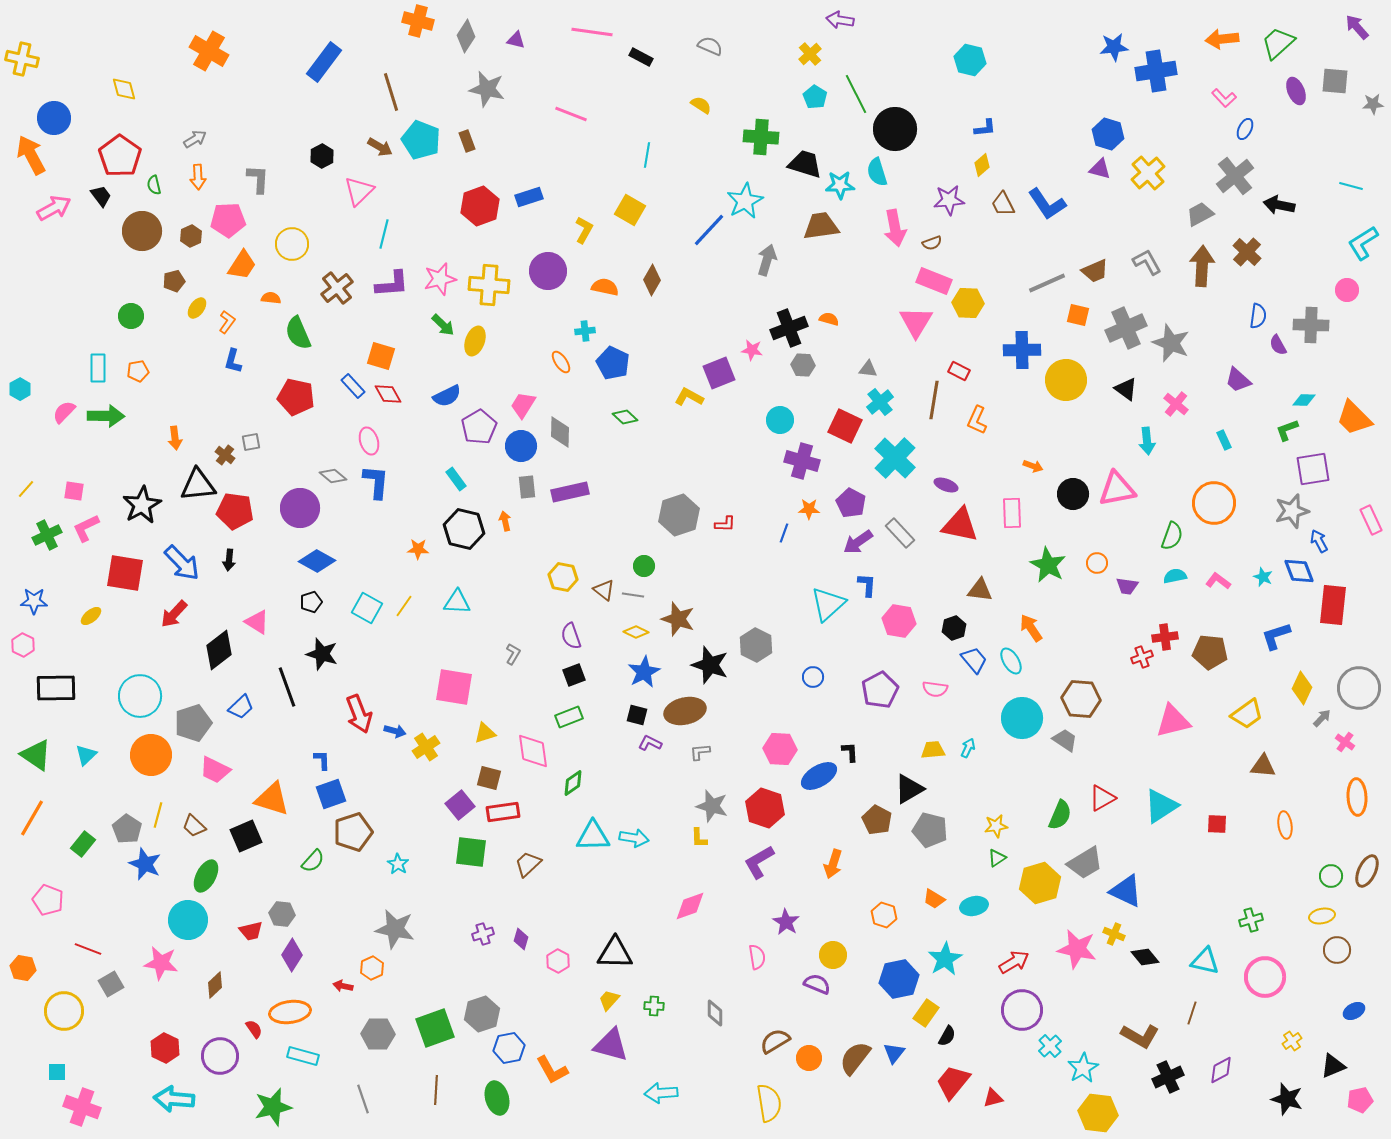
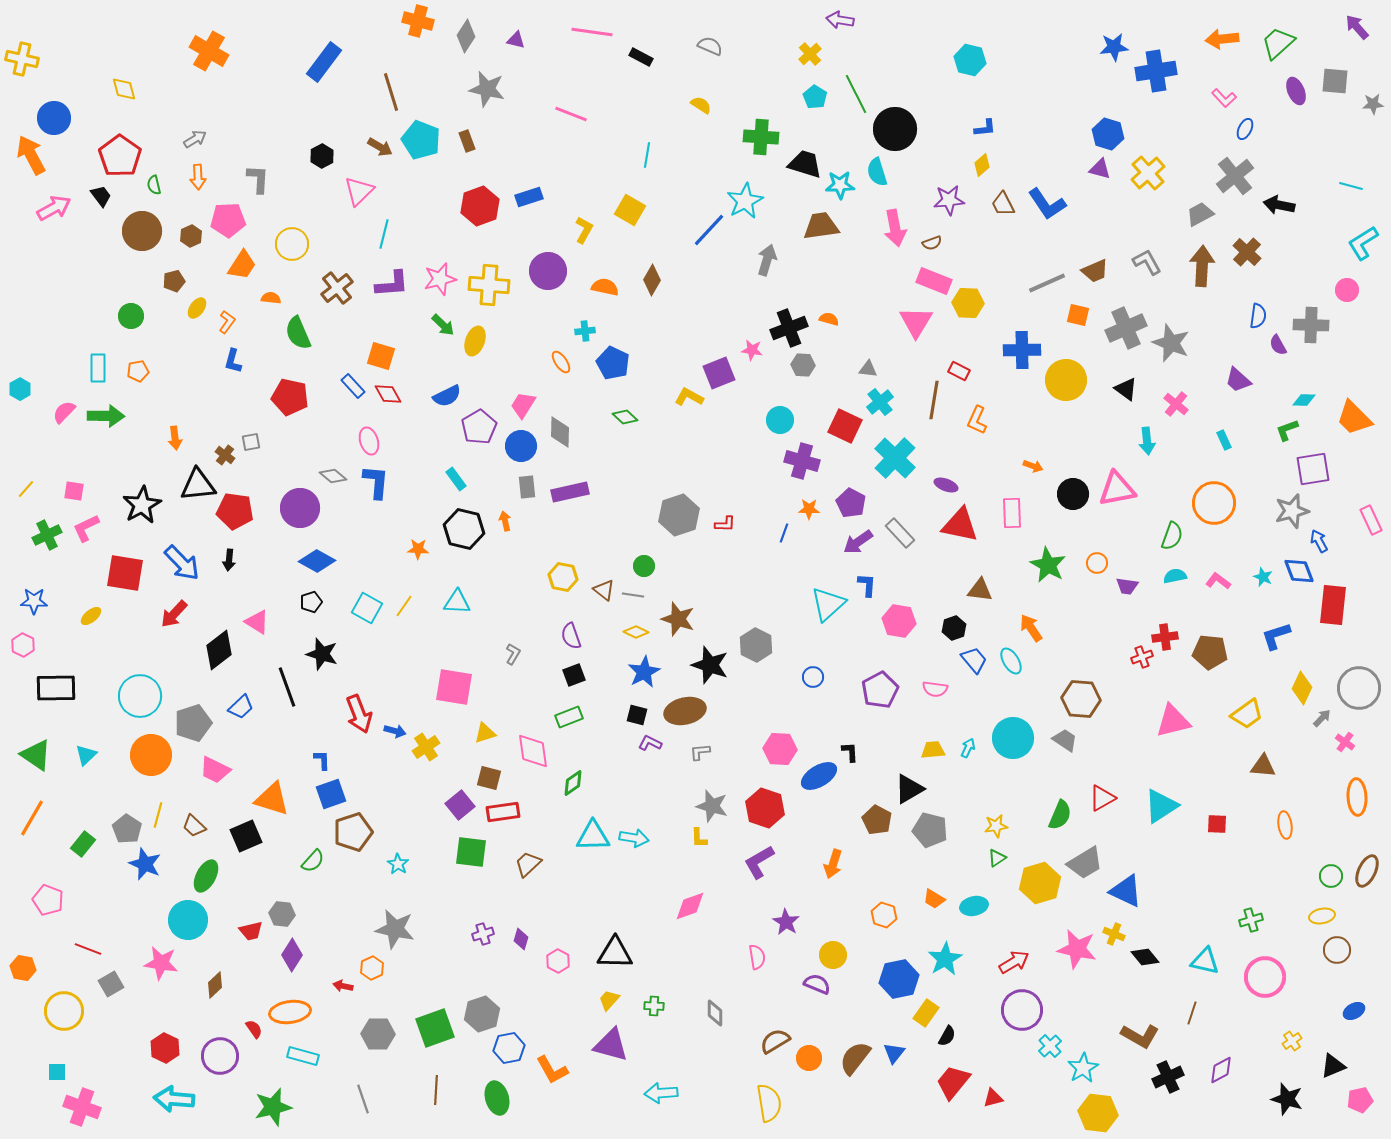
red pentagon at (296, 397): moved 6 px left
cyan circle at (1022, 718): moved 9 px left, 20 px down
